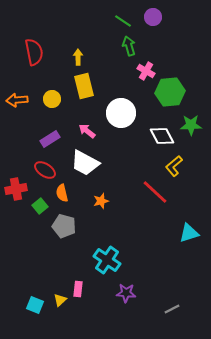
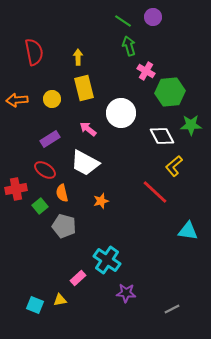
yellow rectangle: moved 2 px down
pink arrow: moved 1 px right, 2 px up
cyan triangle: moved 1 px left, 2 px up; rotated 25 degrees clockwise
pink rectangle: moved 11 px up; rotated 42 degrees clockwise
yellow triangle: rotated 32 degrees clockwise
